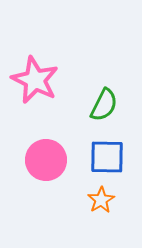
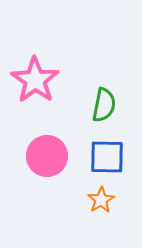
pink star: rotated 9 degrees clockwise
green semicircle: rotated 16 degrees counterclockwise
pink circle: moved 1 px right, 4 px up
